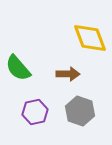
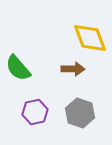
brown arrow: moved 5 px right, 5 px up
gray hexagon: moved 2 px down
